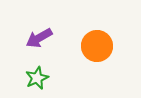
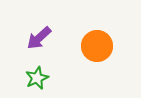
purple arrow: rotated 12 degrees counterclockwise
